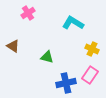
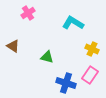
blue cross: rotated 30 degrees clockwise
